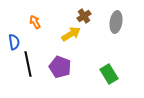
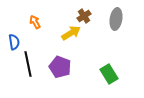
gray ellipse: moved 3 px up
yellow arrow: moved 1 px up
